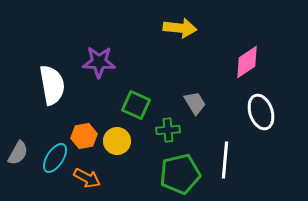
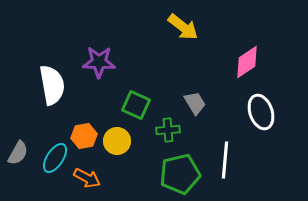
yellow arrow: moved 3 px right, 1 px up; rotated 32 degrees clockwise
